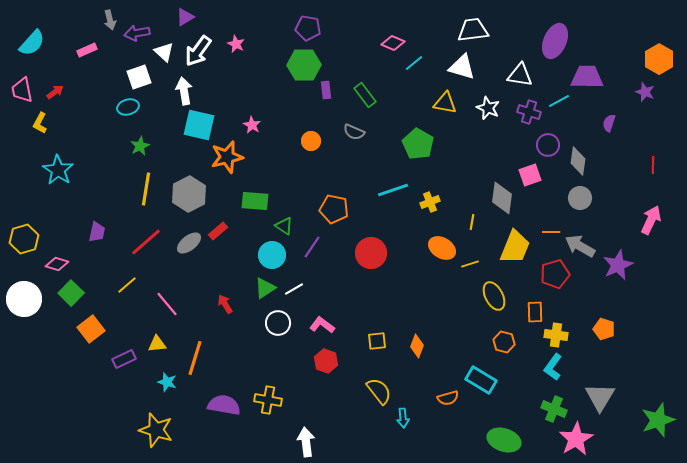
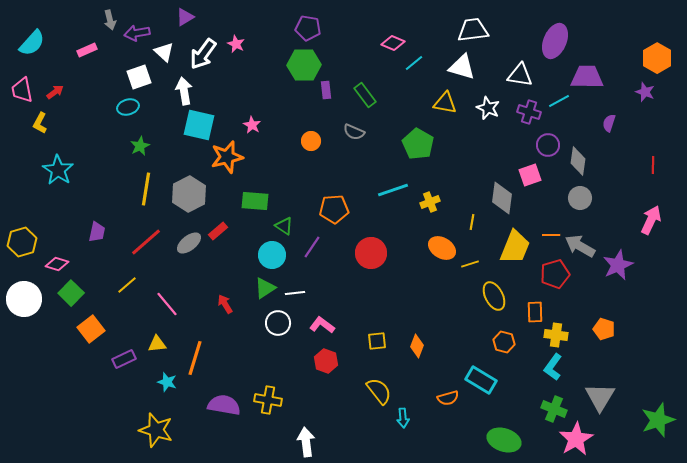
white arrow at (198, 51): moved 5 px right, 3 px down
orange hexagon at (659, 59): moved 2 px left, 1 px up
orange pentagon at (334, 209): rotated 16 degrees counterclockwise
orange line at (551, 232): moved 3 px down
yellow hexagon at (24, 239): moved 2 px left, 3 px down
white line at (294, 289): moved 1 px right, 4 px down; rotated 24 degrees clockwise
